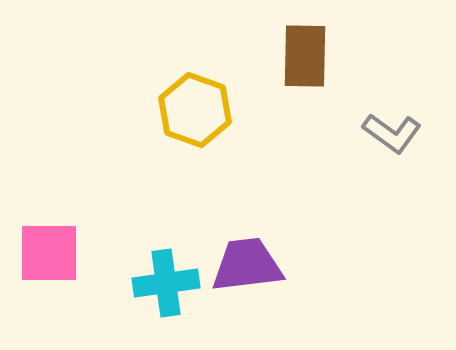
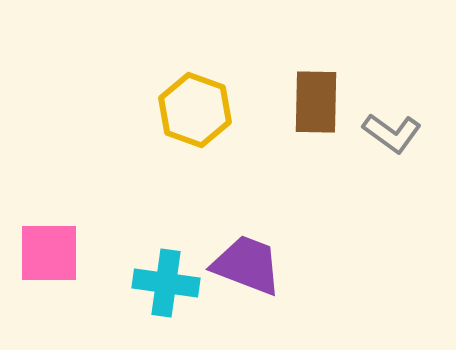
brown rectangle: moved 11 px right, 46 px down
purple trapezoid: rotated 28 degrees clockwise
cyan cross: rotated 16 degrees clockwise
